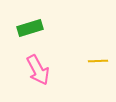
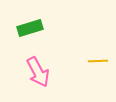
pink arrow: moved 2 px down
